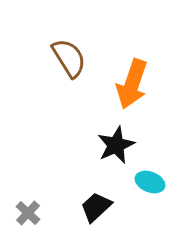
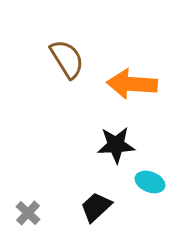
brown semicircle: moved 2 px left, 1 px down
orange arrow: rotated 75 degrees clockwise
black star: rotated 21 degrees clockwise
